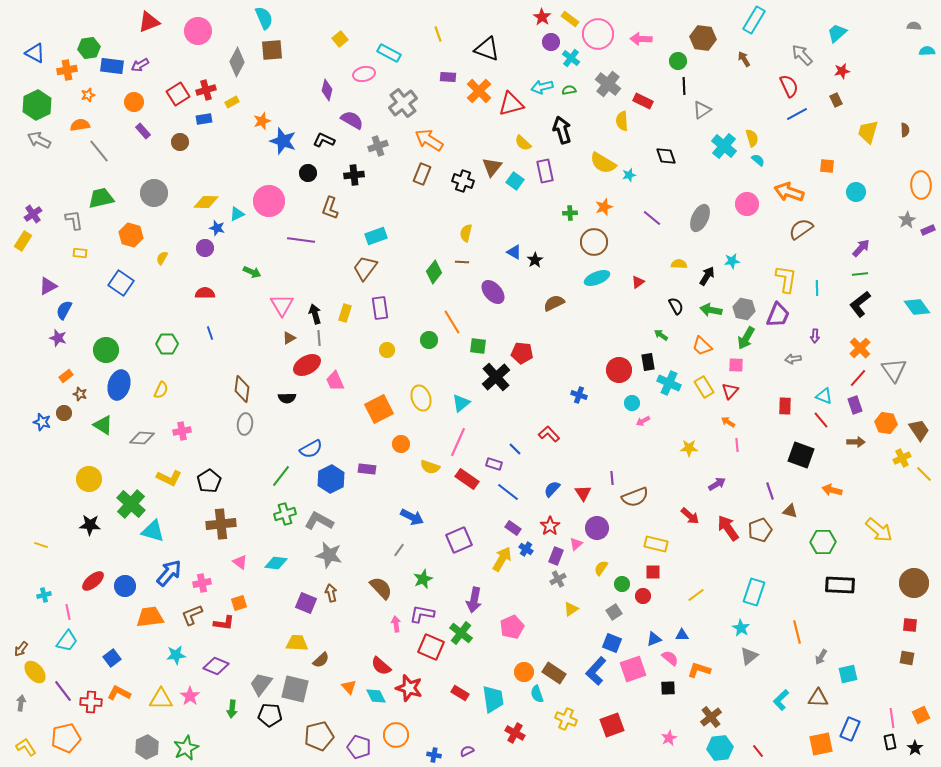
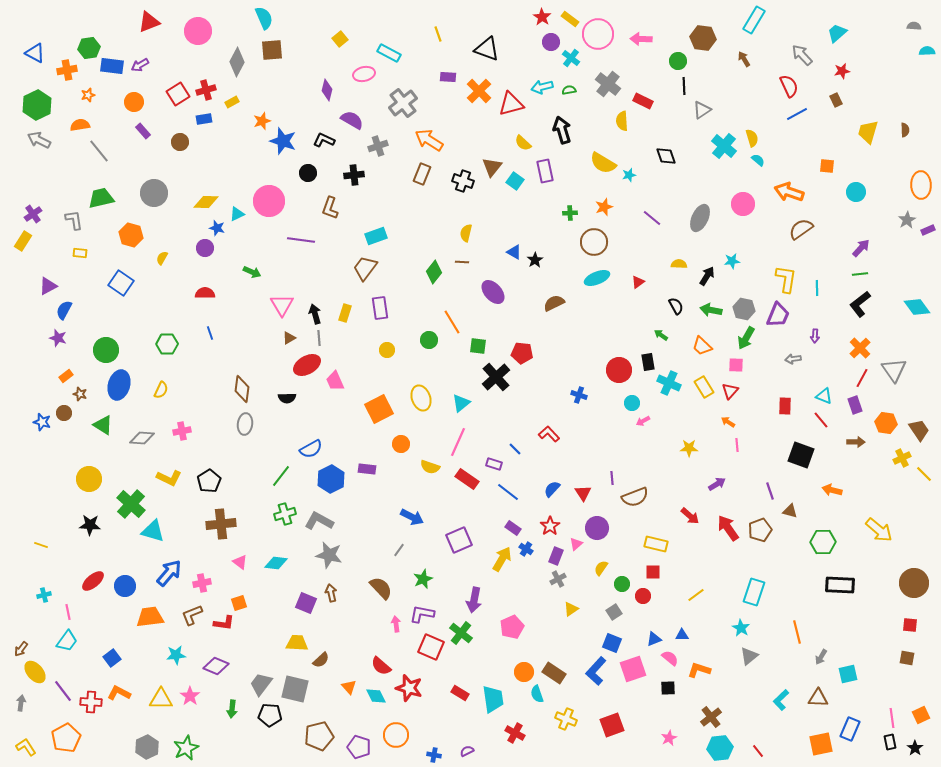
pink circle at (747, 204): moved 4 px left
red line at (858, 378): moved 4 px right; rotated 12 degrees counterclockwise
orange pentagon at (66, 738): rotated 16 degrees counterclockwise
